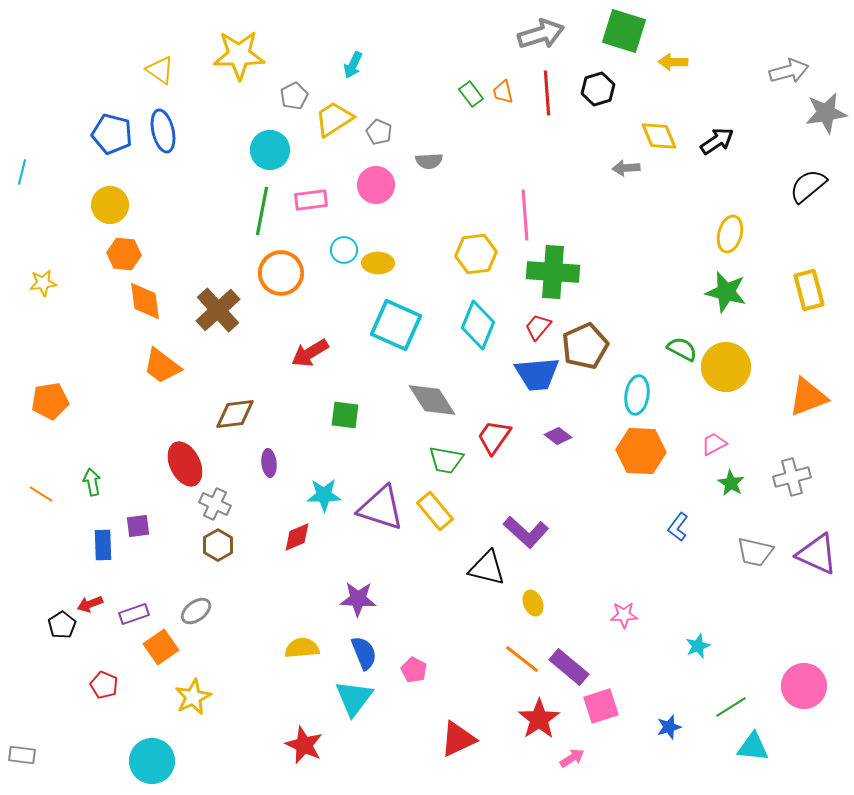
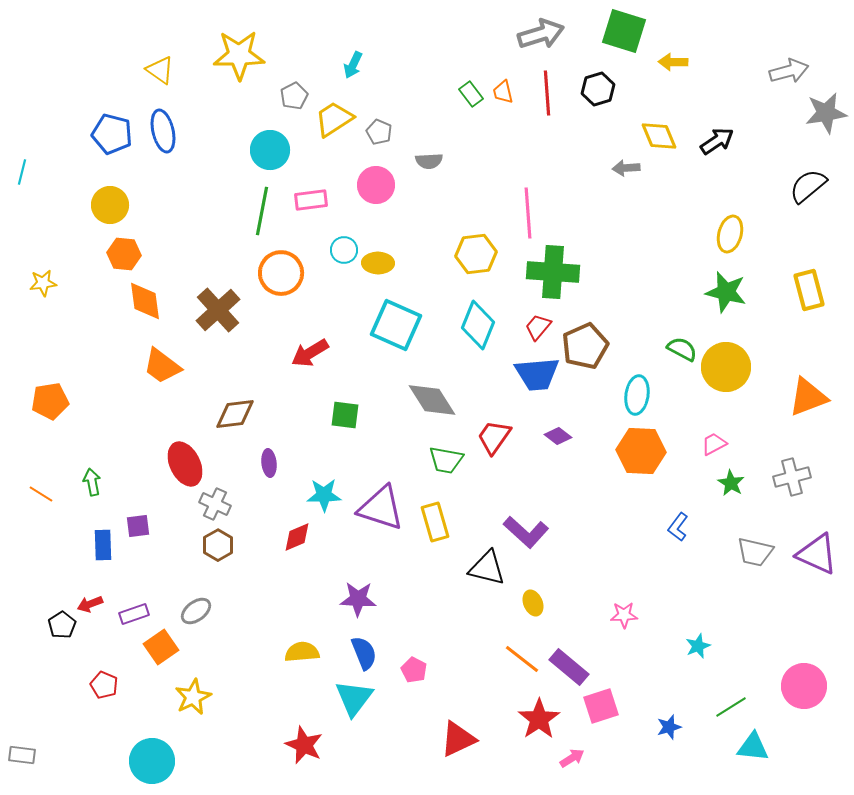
pink line at (525, 215): moved 3 px right, 2 px up
yellow rectangle at (435, 511): moved 11 px down; rotated 24 degrees clockwise
yellow semicircle at (302, 648): moved 4 px down
